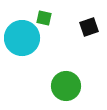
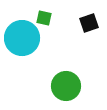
black square: moved 4 px up
